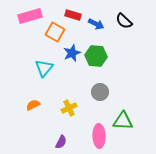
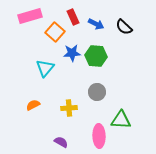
red rectangle: moved 2 px down; rotated 49 degrees clockwise
black semicircle: moved 6 px down
orange square: rotated 12 degrees clockwise
blue star: rotated 18 degrees clockwise
cyan triangle: moved 1 px right
gray circle: moved 3 px left
yellow cross: rotated 21 degrees clockwise
green triangle: moved 2 px left, 1 px up
purple semicircle: rotated 88 degrees counterclockwise
